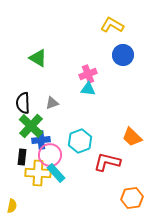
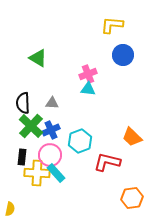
yellow L-shape: rotated 25 degrees counterclockwise
gray triangle: rotated 24 degrees clockwise
blue cross: moved 10 px right, 10 px up; rotated 18 degrees counterclockwise
yellow cross: moved 1 px left
yellow semicircle: moved 2 px left, 3 px down
